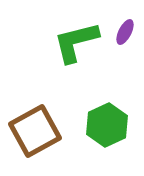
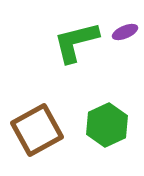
purple ellipse: rotated 40 degrees clockwise
brown square: moved 2 px right, 1 px up
